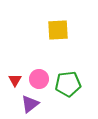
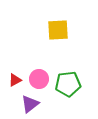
red triangle: rotated 32 degrees clockwise
